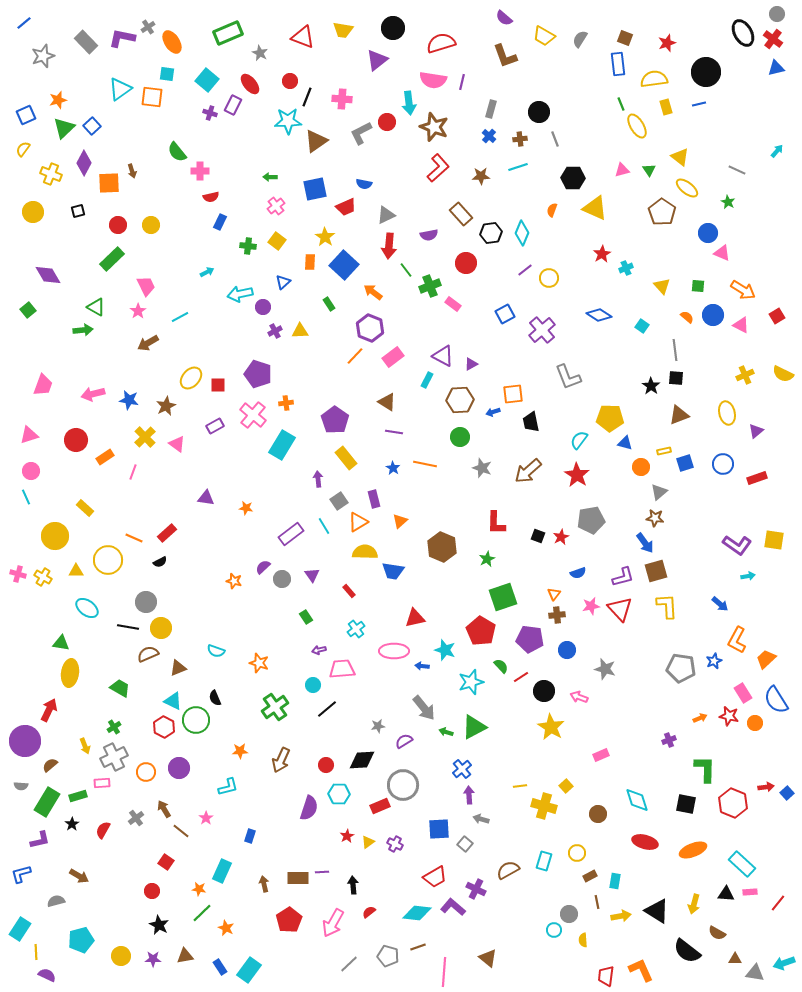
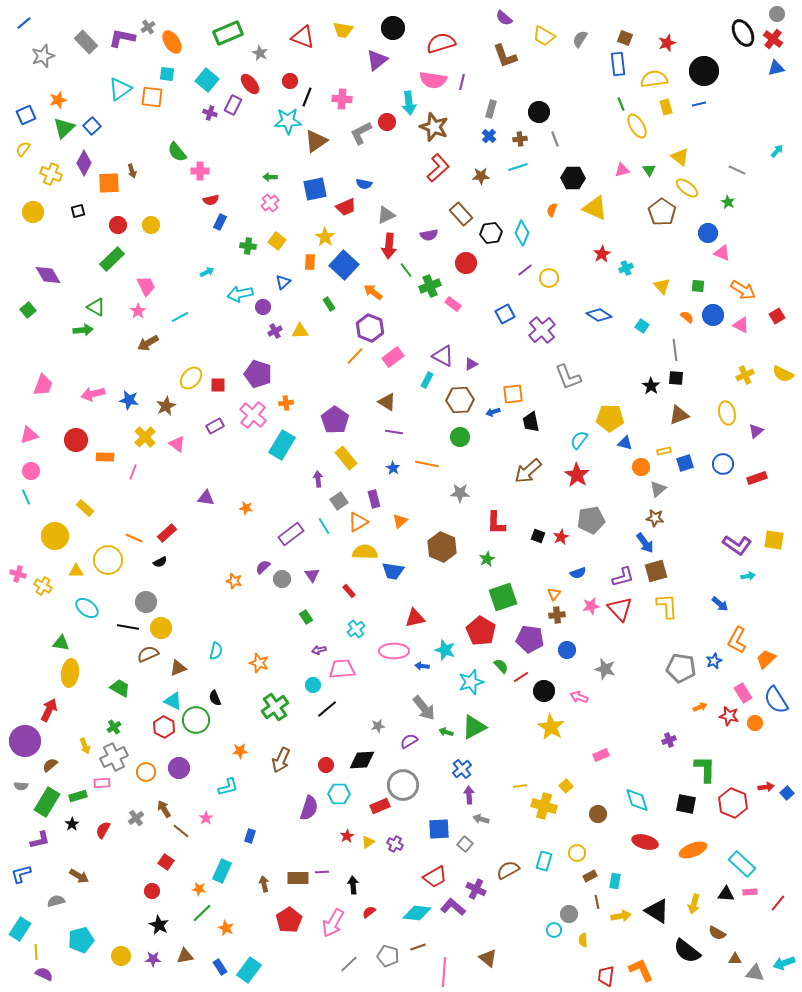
black circle at (706, 72): moved 2 px left, 1 px up
red semicircle at (211, 197): moved 3 px down
pink cross at (276, 206): moved 6 px left, 3 px up
orange rectangle at (105, 457): rotated 36 degrees clockwise
orange line at (425, 464): moved 2 px right
gray star at (482, 468): moved 22 px left, 25 px down; rotated 18 degrees counterclockwise
gray triangle at (659, 492): moved 1 px left, 3 px up
yellow cross at (43, 577): moved 9 px down
cyan semicircle at (216, 651): rotated 96 degrees counterclockwise
orange arrow at (700, 718): moved 11 px up
purple semicircle at (404, 741): moved 5 px right
purple semicircle at (47, 975): moved 3 px left, 1 px up
